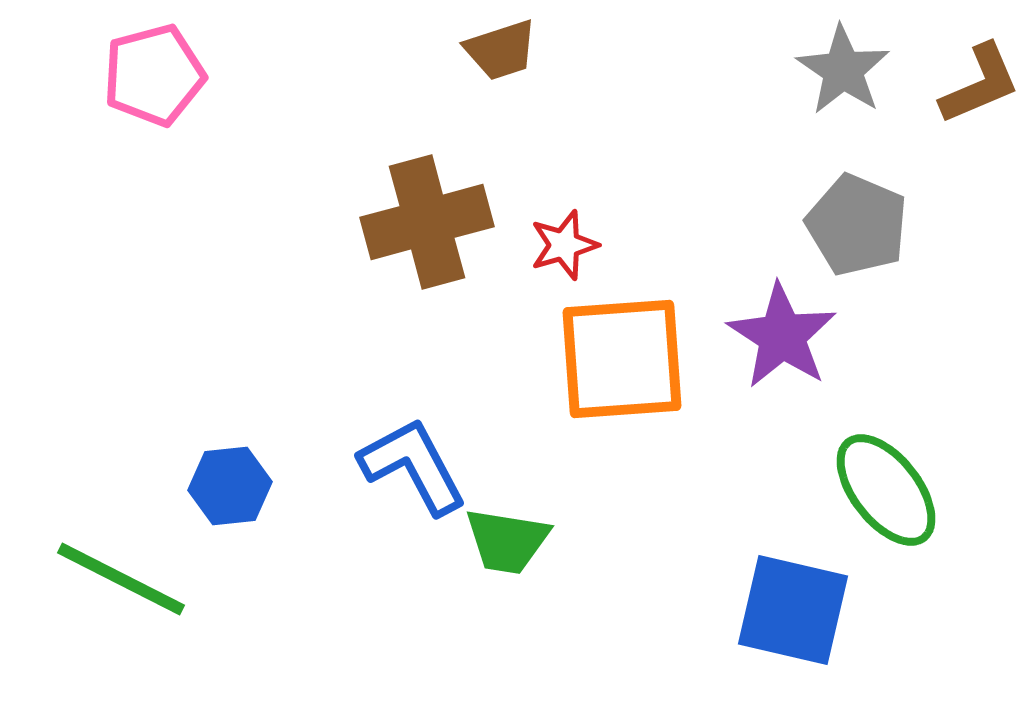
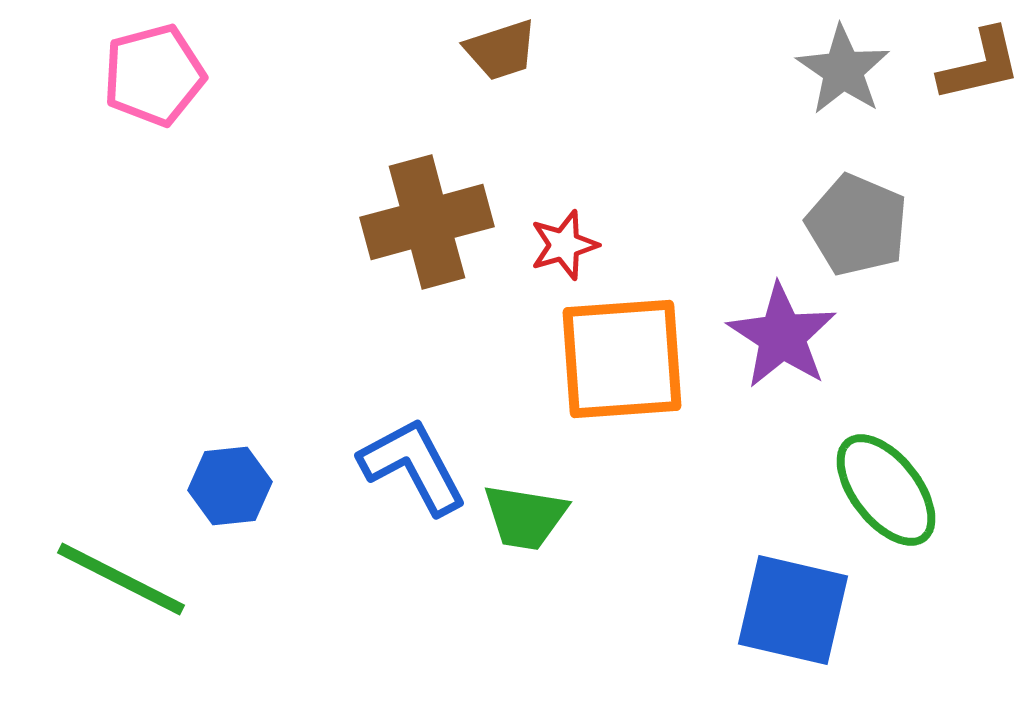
brown L-shape: moved 19 px up; rotated 10 degrees clockwise
green trapezoid: moved 18 px right, 24 px up
